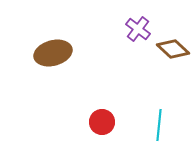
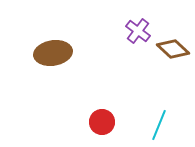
purple cross: moved 2 px down
brown ellipse: rotated 6 degrees clockwise
cyan line: rotated 16 degrees clockwise
